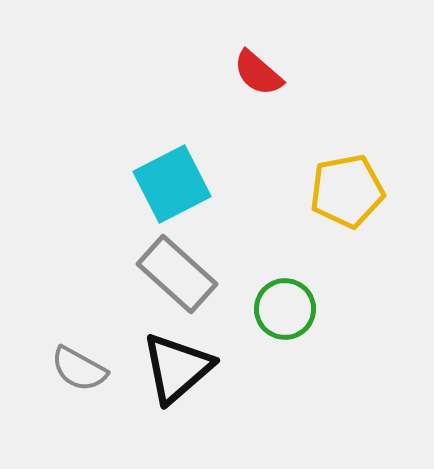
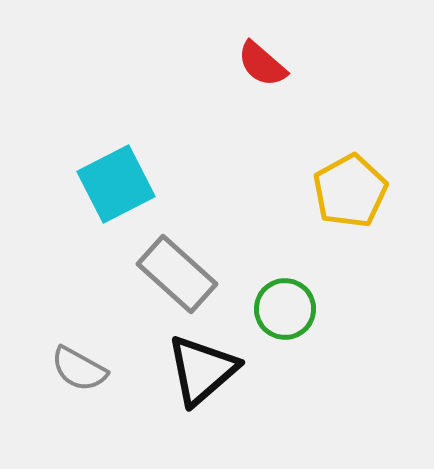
red semicircle: moved 4 px right, 9 px up
cyan square: moved 56 px left
yellow pentagon: moved 3 px right; rotated 18 degrees counterclockwise
black triangle: moved 25 px right, 2 px down
